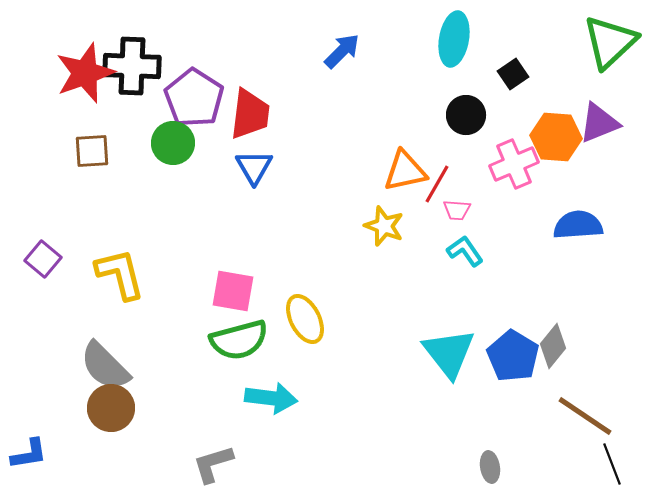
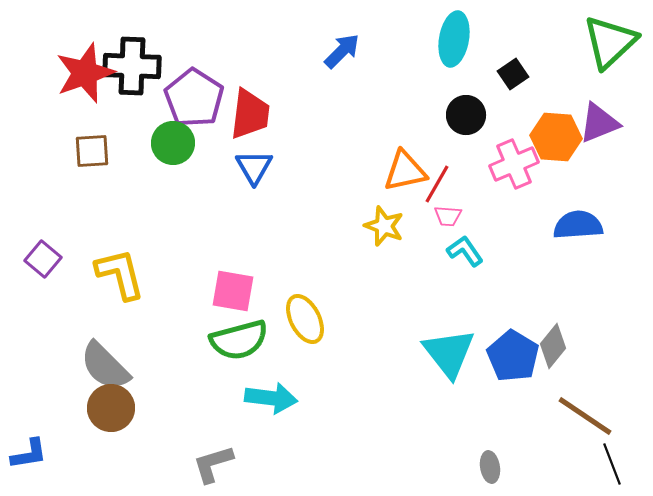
pink trapezoid: moved 9 px left, 6 px down
